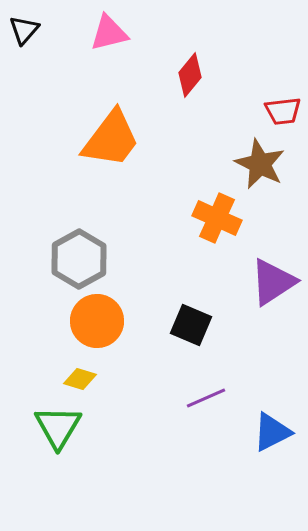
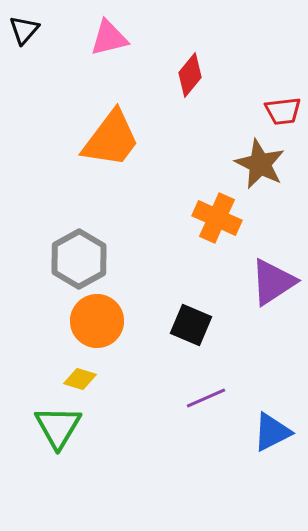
pink triangle: moved 5 px down
